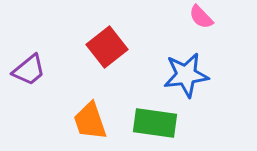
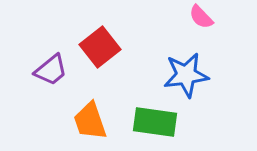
red square: moved 7 px left
purple trapezoid: moved 22 px right
green rectangle: moved 1 px up
